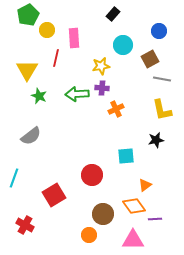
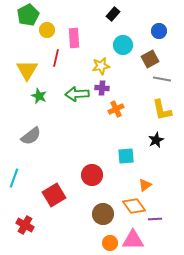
black star: rotated 14 degrees counterclockwise
orange circle: moved 21 px right, 8 px down
